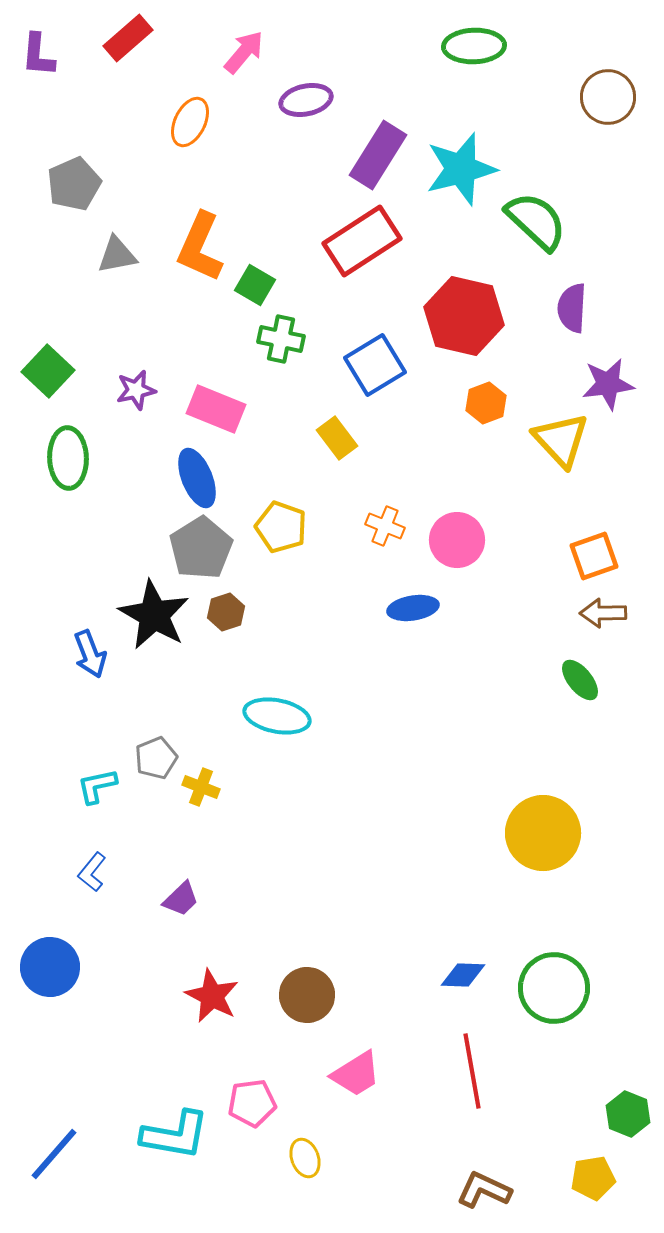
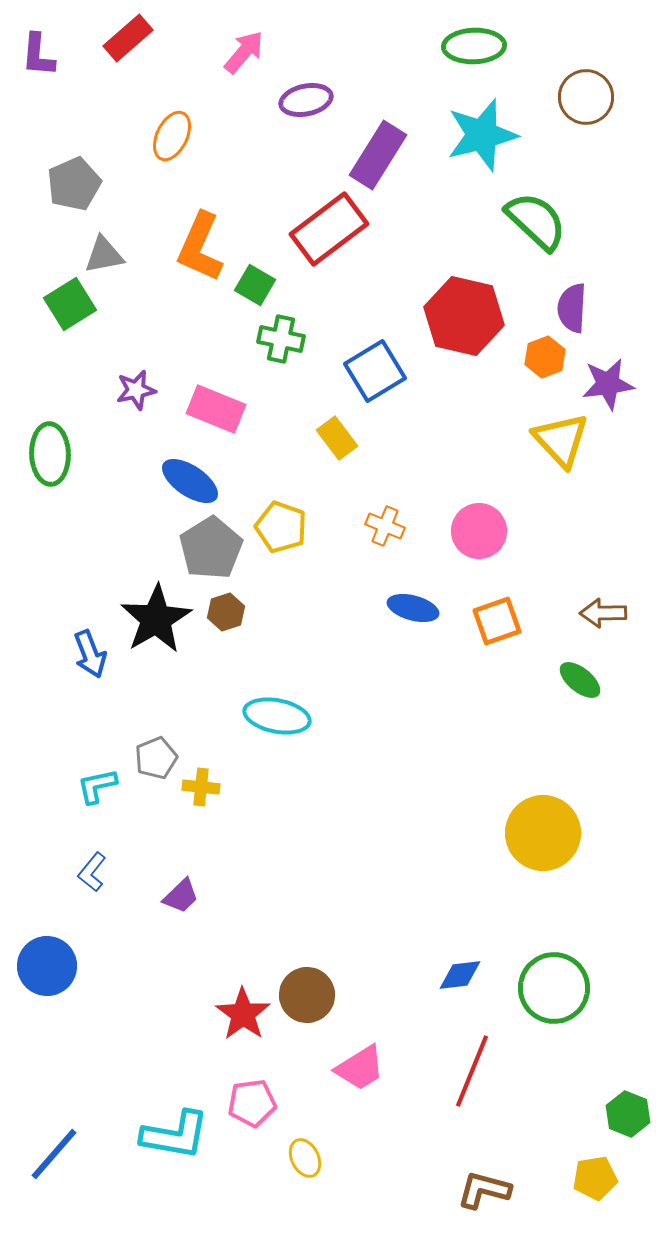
brown circle at (608, 97): moved 22 px left
orange ellipse at (190, 122): moved 18 px left, 14 px down
cyan star at (461, 169): moved 21 px right, 34 px up
red rectangle at (362, 241): moved 33 px left, 12 px up; rotated 4 degrees counterclockwise
gray triangle at (117, 255): moved 13 px left
blue square at (375, 365): moved 6 px down
green square at (48, 371): moved 22 px right, 67 px up; rotated 15 degrees clockwise
orange hexagon at (486, 403): moved 59 px right, 46 px up
green ellipse at (68, 458): moved 18 px left, 4 px up
blue ellipse at (197, 478): moved 7 px left, 3 px down; rotated 34 degrees counterclockwise
pink circle at (457, 540): moved 22 px right, 9 px up
gray pentagon at (201, 548): moved 10 px right
orange square at (594, 556): moved 97 px left, 65 px down
blue ellipse at (413, 608): rotated 24 degrees clockwise
black star at (154, 615): moved 2 px right, 4 px down; rotated 12 degrees clockwise
green ellipse at (580, 680): rotated 12 degrees counterclockwise
yellow cross at (201, 787): rotated 15 degrees counterclockwise
purple trapezoid at (181, 899): moved 3 px up
blue circle at (50, 967): moved 3 px left, 1 px up
blue diamond at (463, 975): moved 3 px left; rotated 9 degrees counterclockwise
red star at (212, 996): moved 31 px right, 18 px down; rotated 8 degrees clockwise
red line at (472, 1071): rotated 32 degrees clockwise
pink trapezoid at (356, 1074): moved 4 px right, 6 px up
yellow ellipse at (305, 1158): rotated 6 degrees counterclockwise
yellow pentagon at (593, 1178): moved 2 px right
brown L-shape at (484, 1190): rotated 10 degrees counterclockwise
